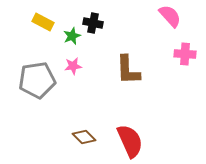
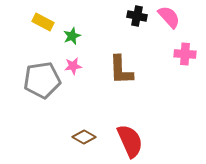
pink semicircle: moved 1 px left, 1 px down
black cross: moved 44 px right, 7 px up
brown L-shape: moved 7 px left
gray pentagon: moved 5 px right
brown diamond: rotated 15 degrees counterclockwise
